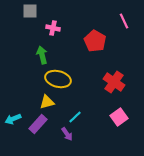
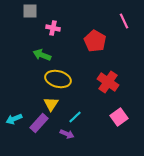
green arrow: rotated 54 degrees counterclockwise
red cross: moved 6 px left
yellow triangle: moved 4 px right, 2 px down; rotated 42 degrees counterclockwise
cyan arrow: moved 1 px right
purple rectangle: moved 1 px right, 1 px up
purple arrow: rotated 32 degrees counterclockwise
